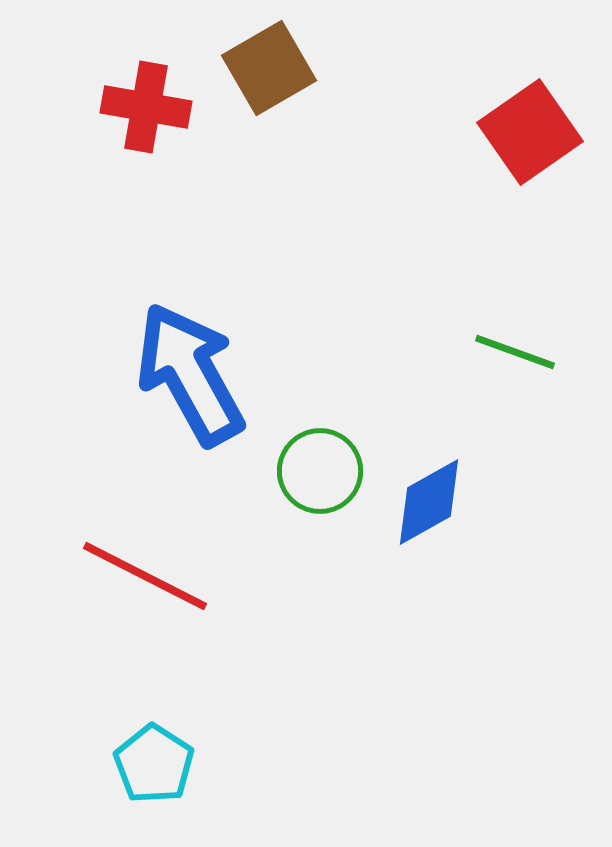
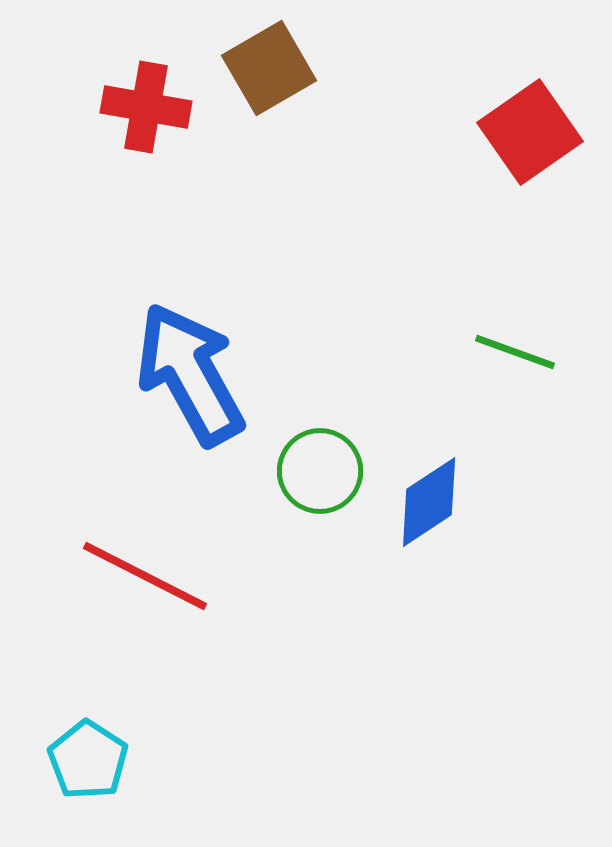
blue diamond: rotated 4 degrees counterclockwise
cyan pentagon: moved 66 px left, 4 px up
